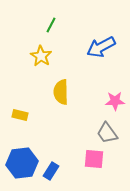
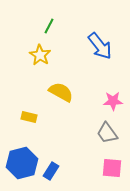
green line: moved 2 px left, 1 px down
blue arrow: moved 1 px left, 1 px up; rotated 100 degrees counterclockwise
yellow star: moved 1 px left, 1 px up
yellow semicircle: rotated 120 degrees clockwise
pink star: moved 2 px left
yellow rectangle: moved 9 px right, 2 px down
pink square: moved 18 px right, 9 px down
blue hexagon: rotated 8 degrees counterclockwise
